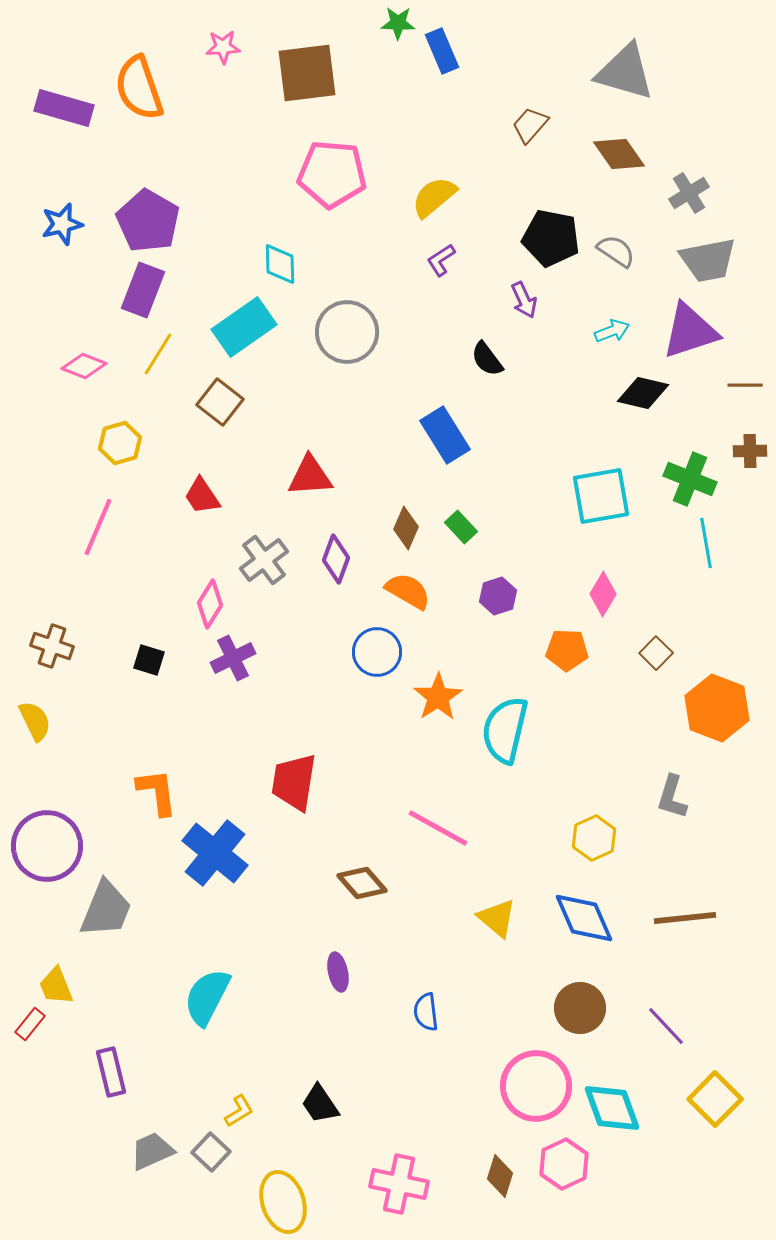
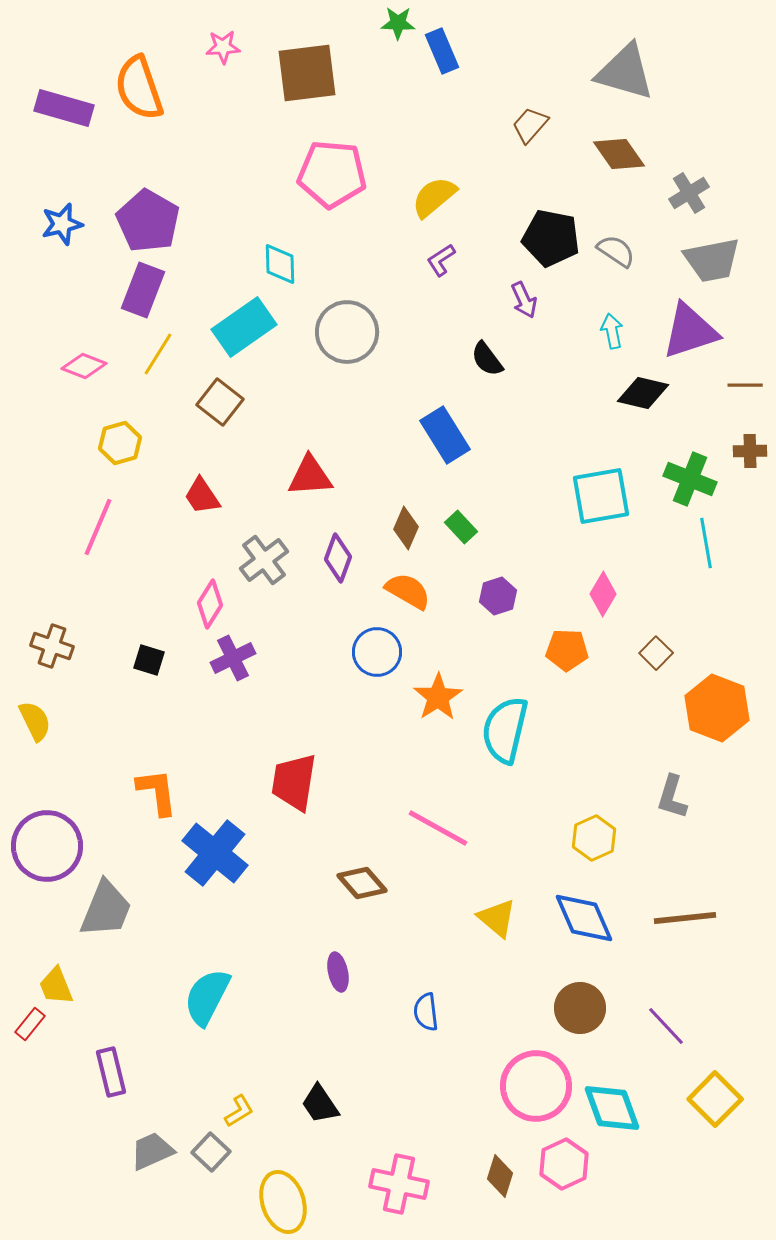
gray trapezoid at (708, 260): moved 4 px right
cyan arrow at (612, 331): rotated 80 degrees counterclockwise
purple diamond at (336, 559): moved 2 px right, 1 px up
